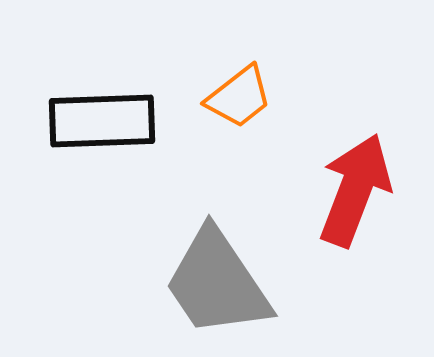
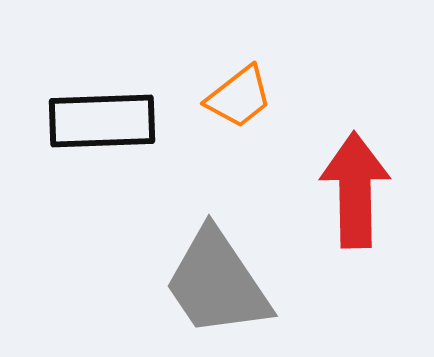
red arrow: rotated 22 degrees counterclockwise
